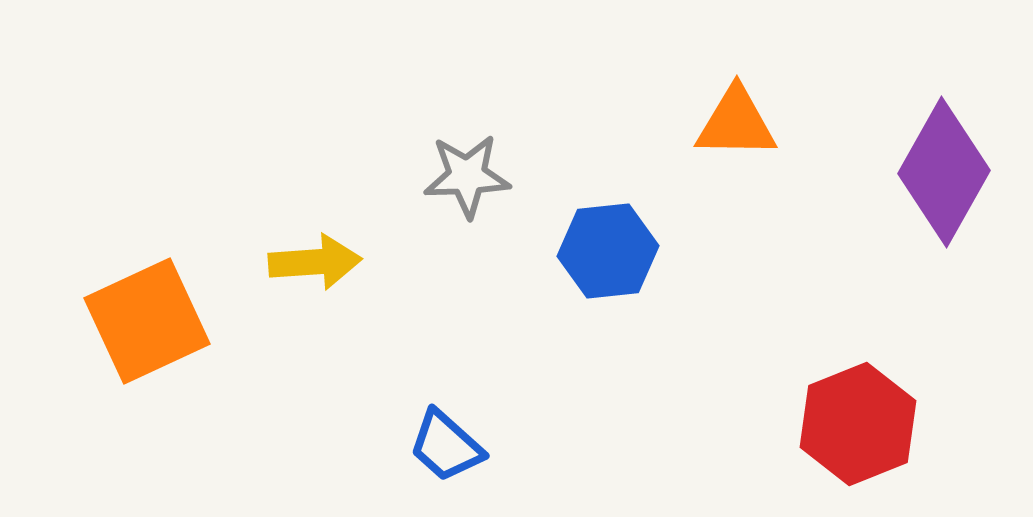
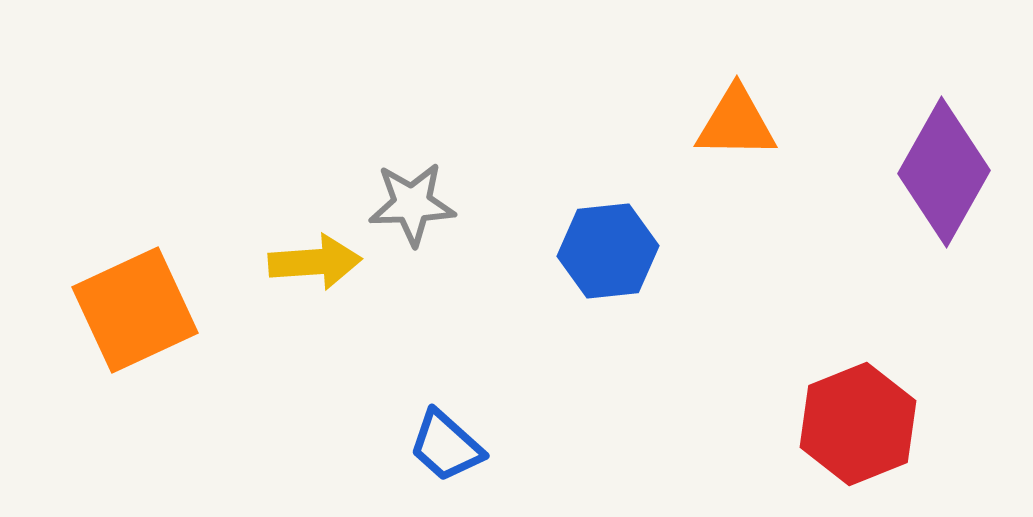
gray star: moved 55 px left, 28 px down
orange square: moved 12 px left, 11 px up
